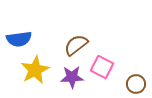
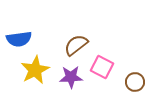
purple star: moved 1 px left
brown circle: moved 1 px left, 2 px up
